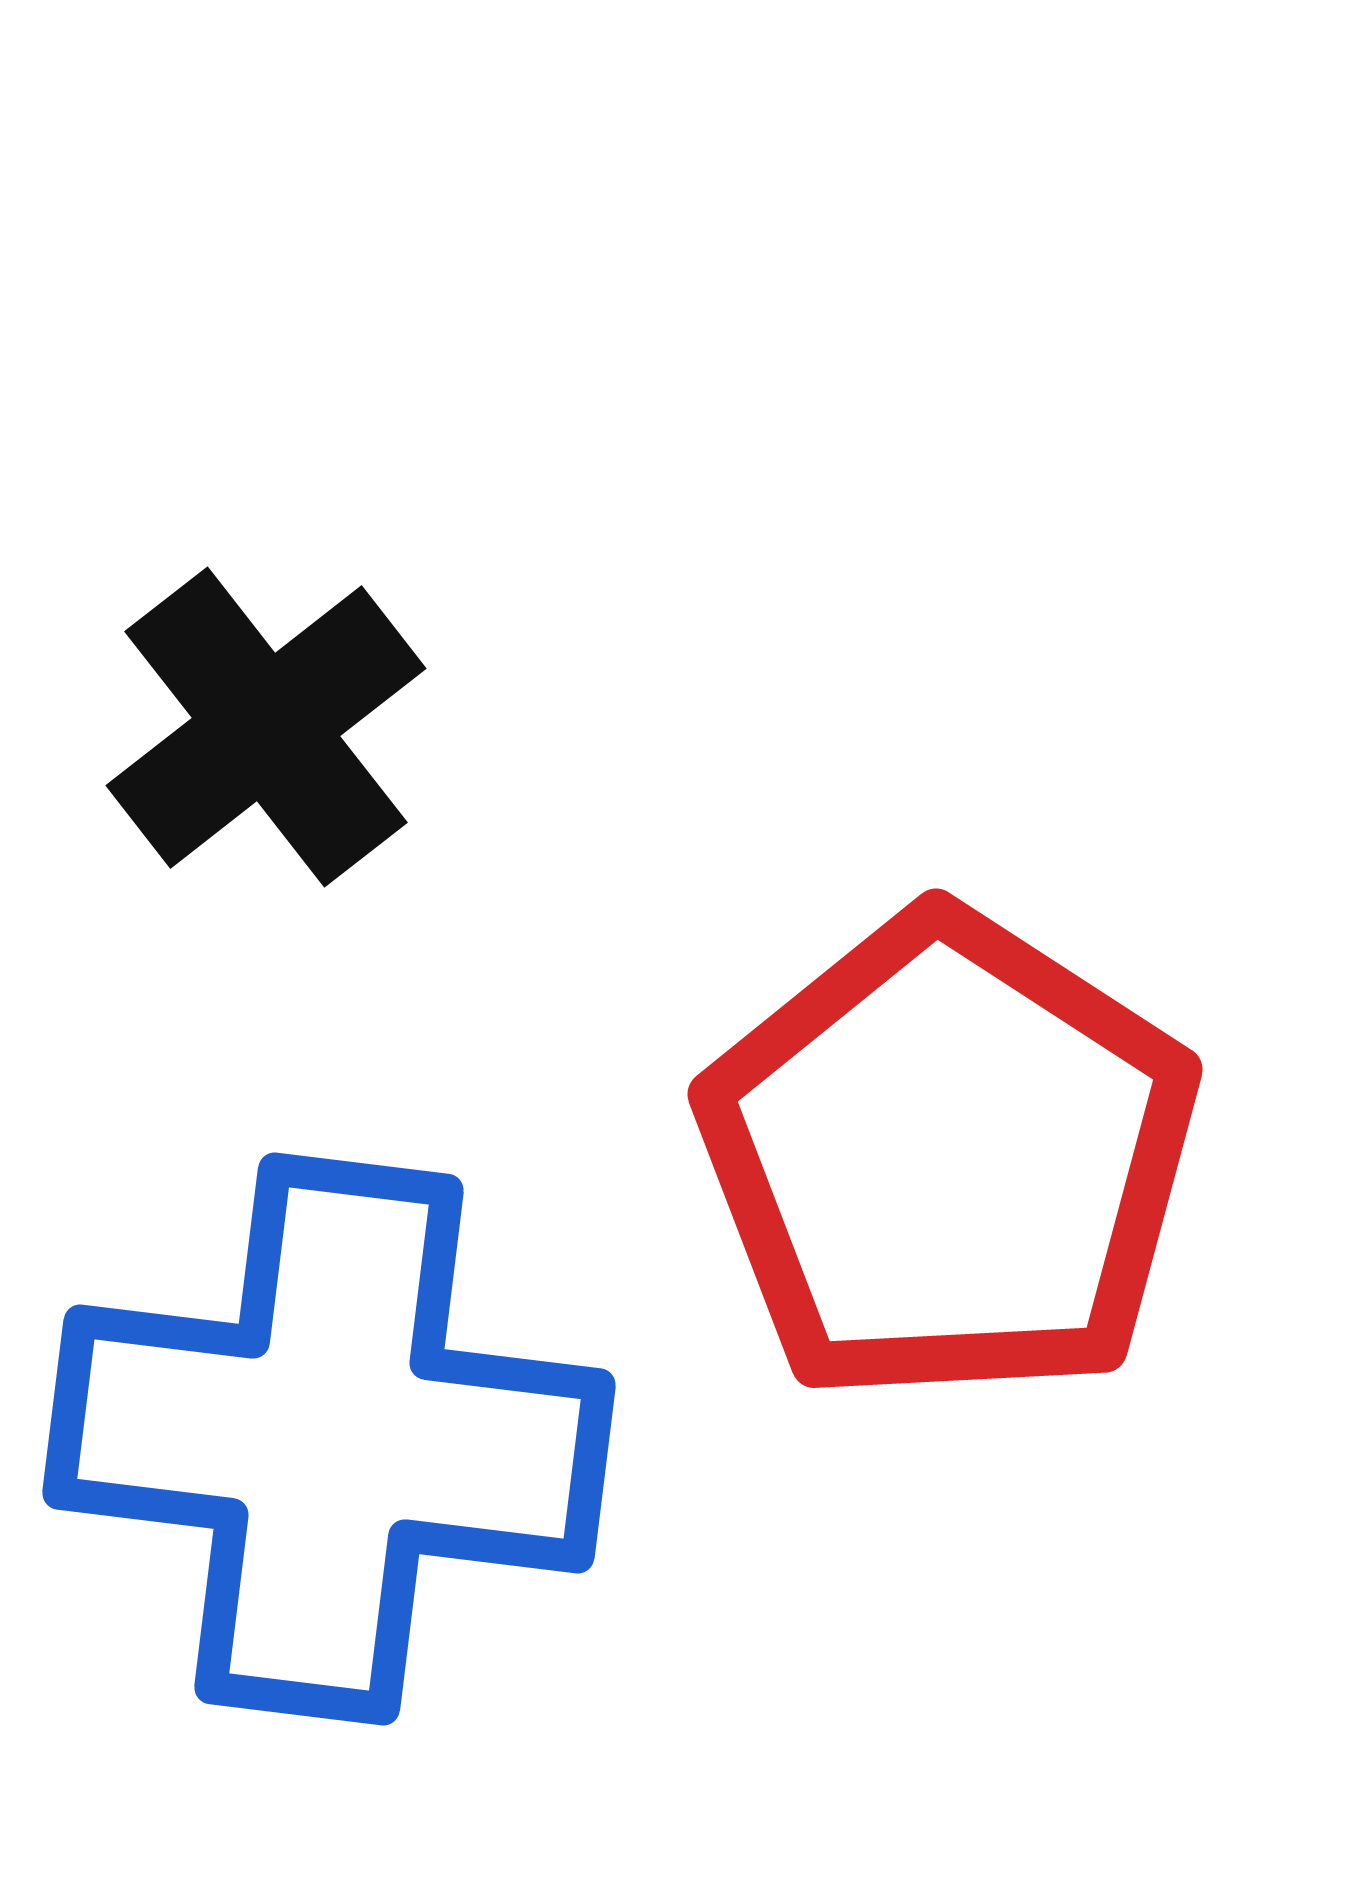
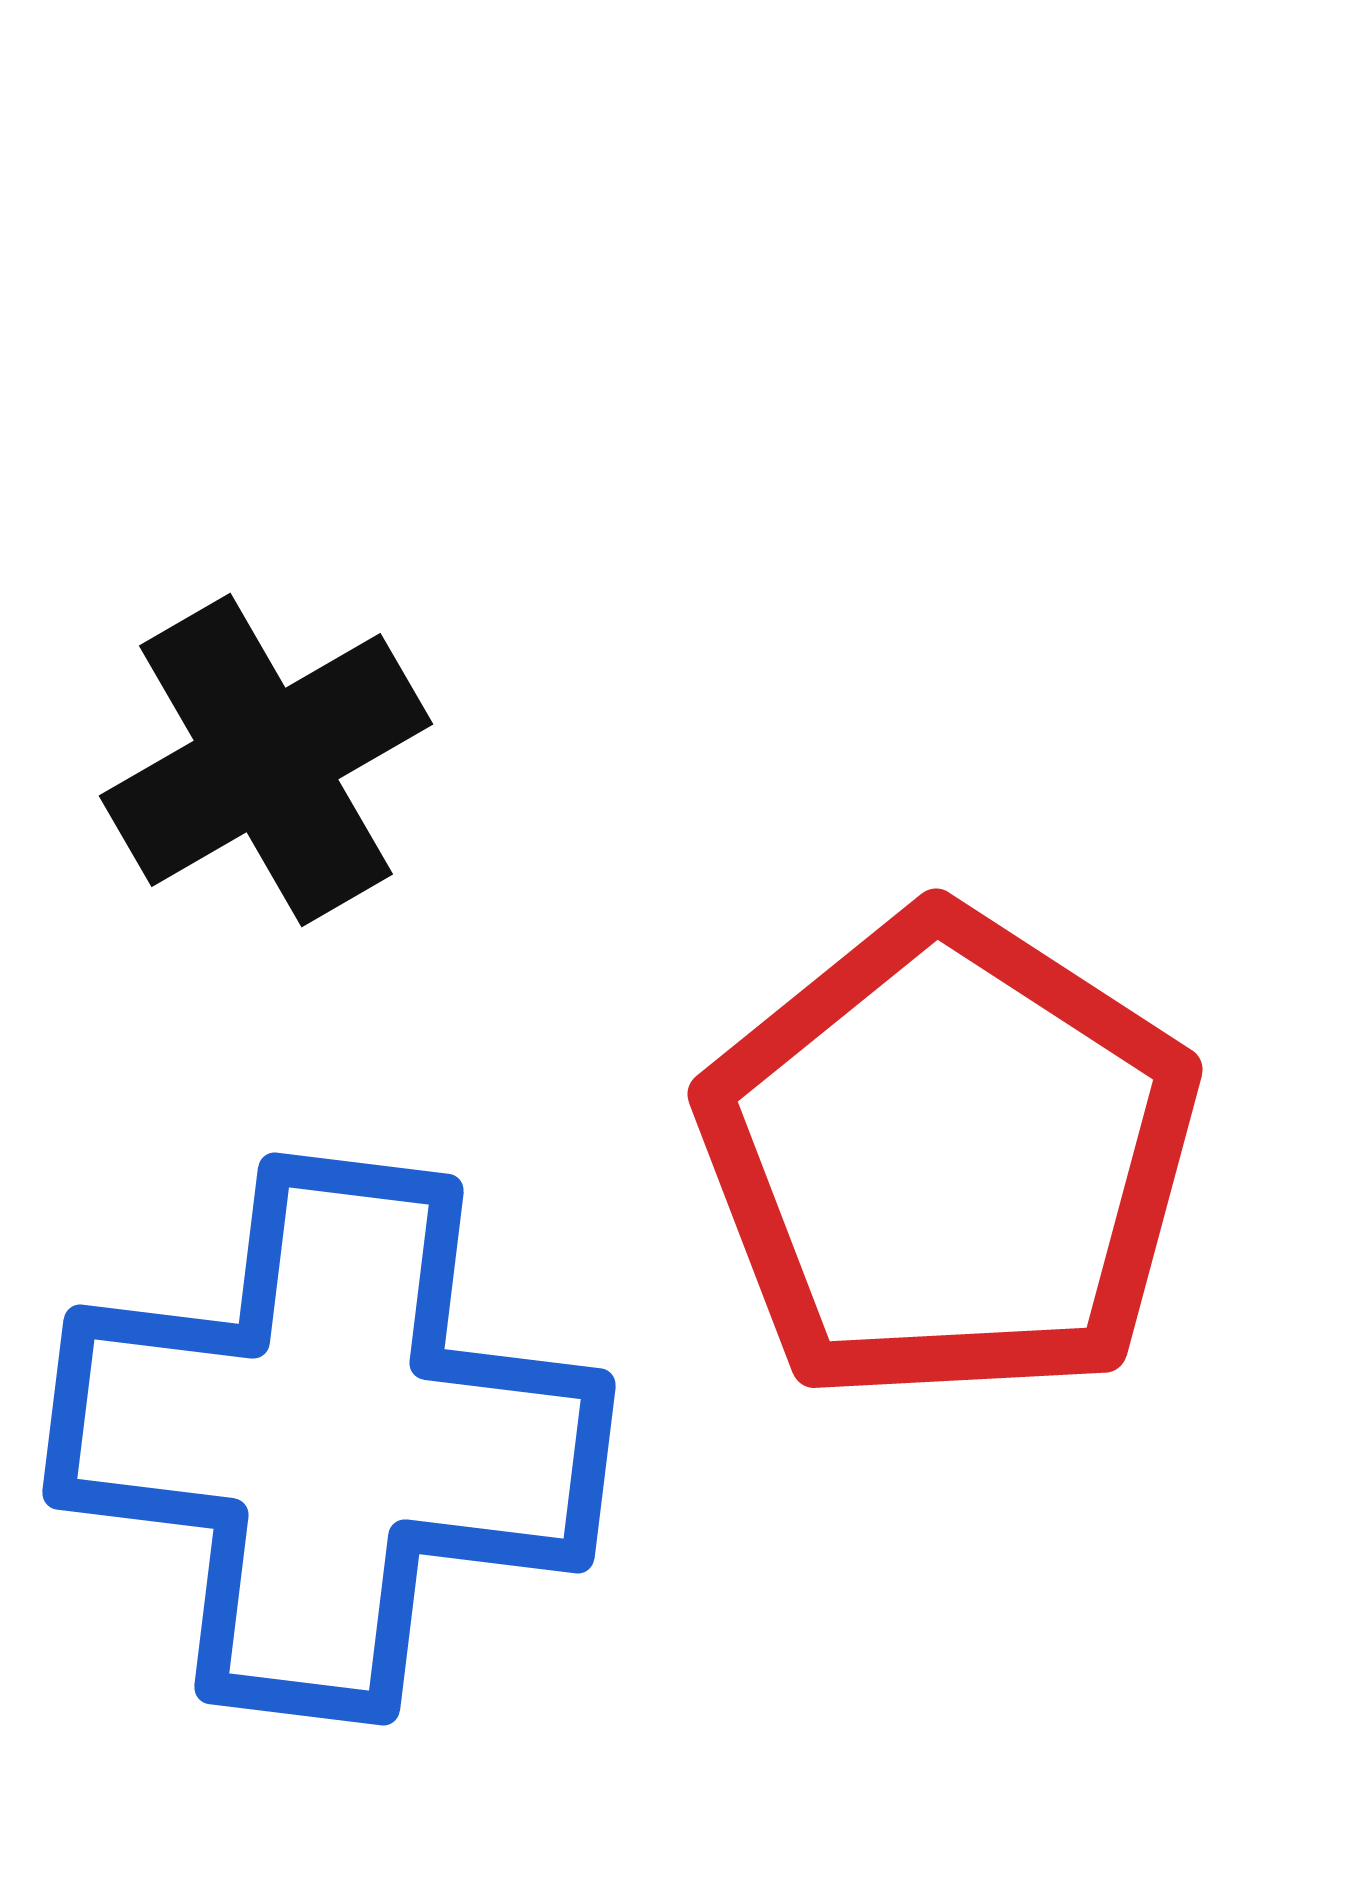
black cross: moved 33 px down; rotated 8 degrees clockwise
